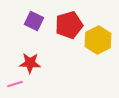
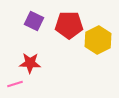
red pentagon: rotated 16 degrees clockwise
